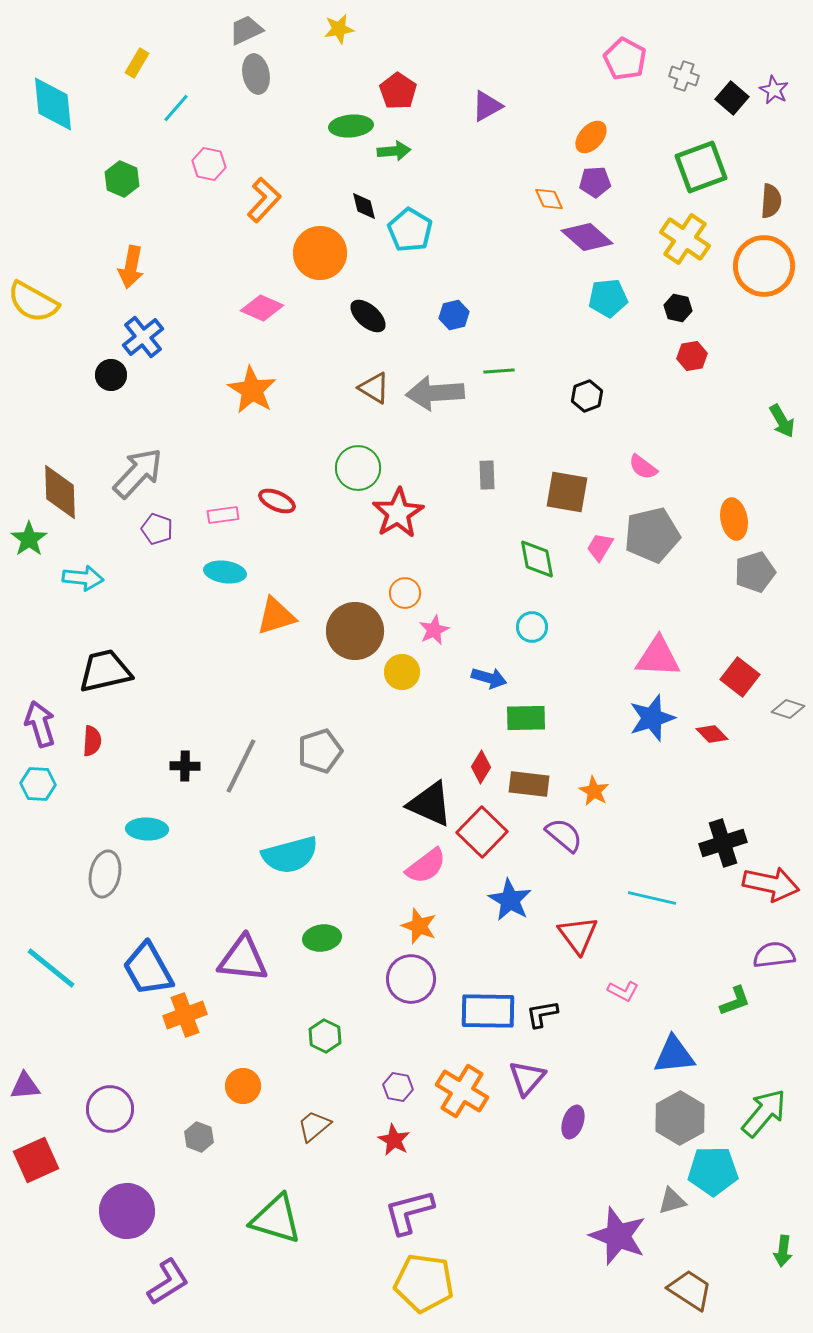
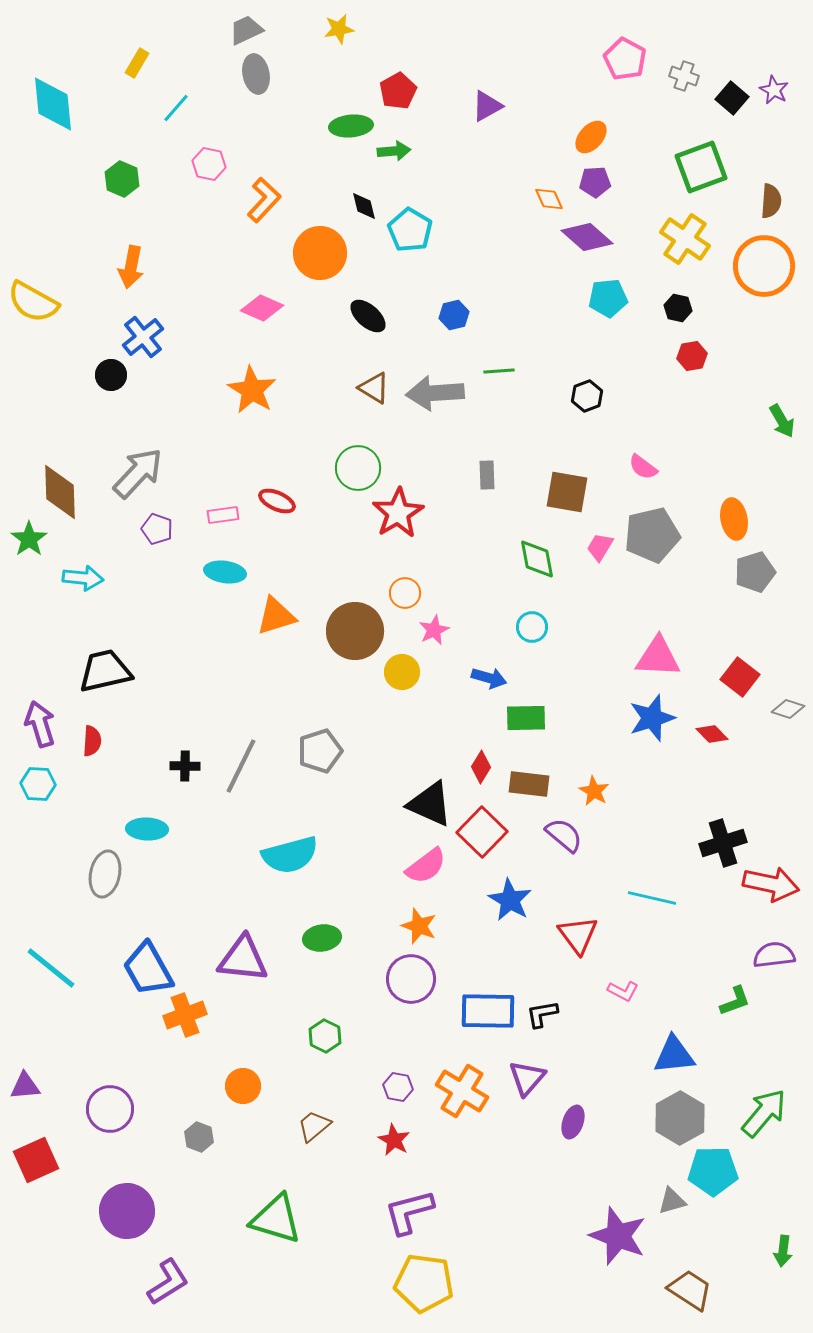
red pentagon at (398, 91): rotated 9 degrees clockwise
